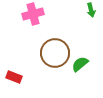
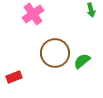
pink cross: rotated 20 degrees counterclockwise
green semicircle: moved 2 px right, 3 px up
red rectangle: rotated 42 degrees counterclockwise
